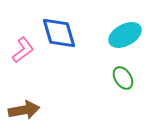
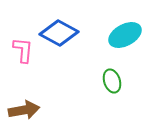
blue diamond: rotated 45 degrees counterclockwise
pink L-shape: rotated 48 degrees counterclockwise
green ellipse: moved 11 px left, 3 px down; rotated 15 degrees clockwise
